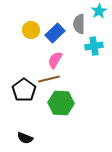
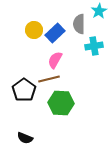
yellow circle: moved 3 px right
